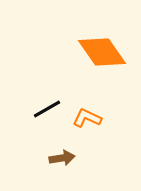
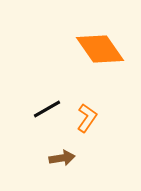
orange diamond: moved 2 px left, 3 px up
orange L-shape: rotated 100 degrees clockwise
